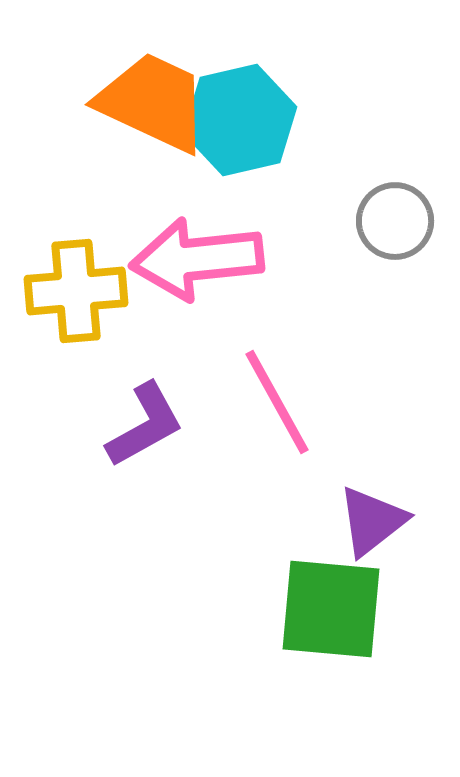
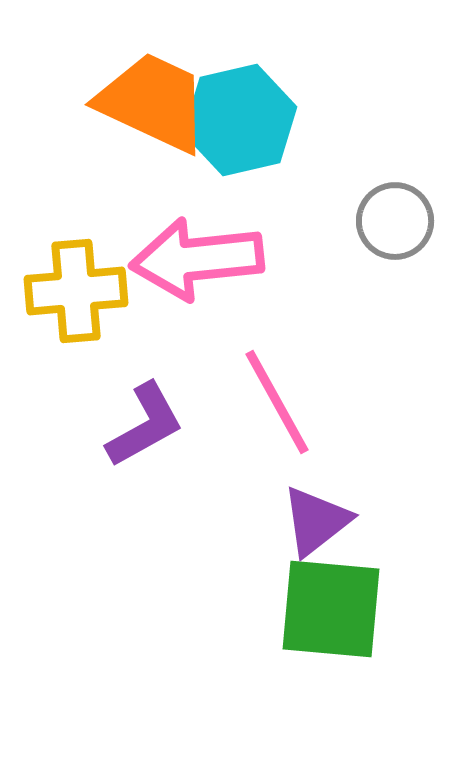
purple triangle: moved 56 px left
